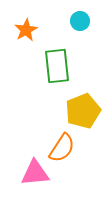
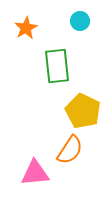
orange star: moved 2 px up
yellow pentagon: rotated 24 degrees counterclockwise
orange semicircle: moved 8 px right, 2 px down
